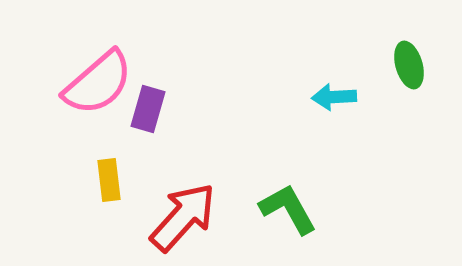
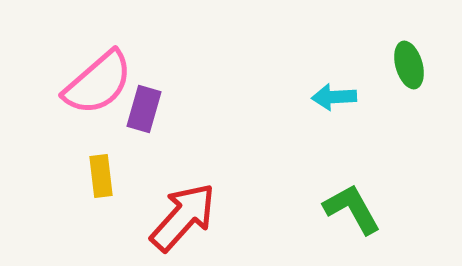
purple rectangle: moved 4 px left
yellow rectangle: moved 8 px left, 4 px up
green L-shape: moved 64 px right
